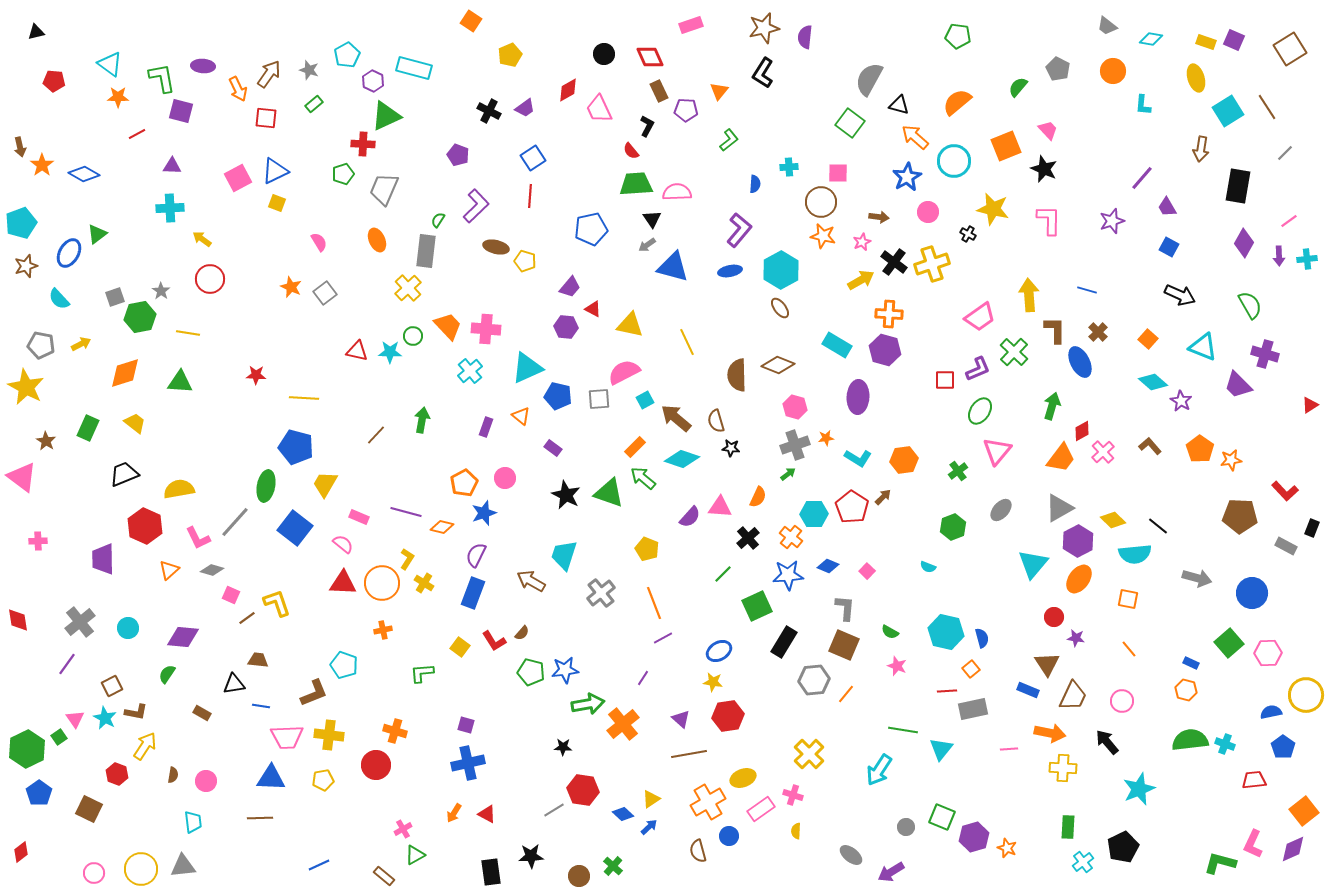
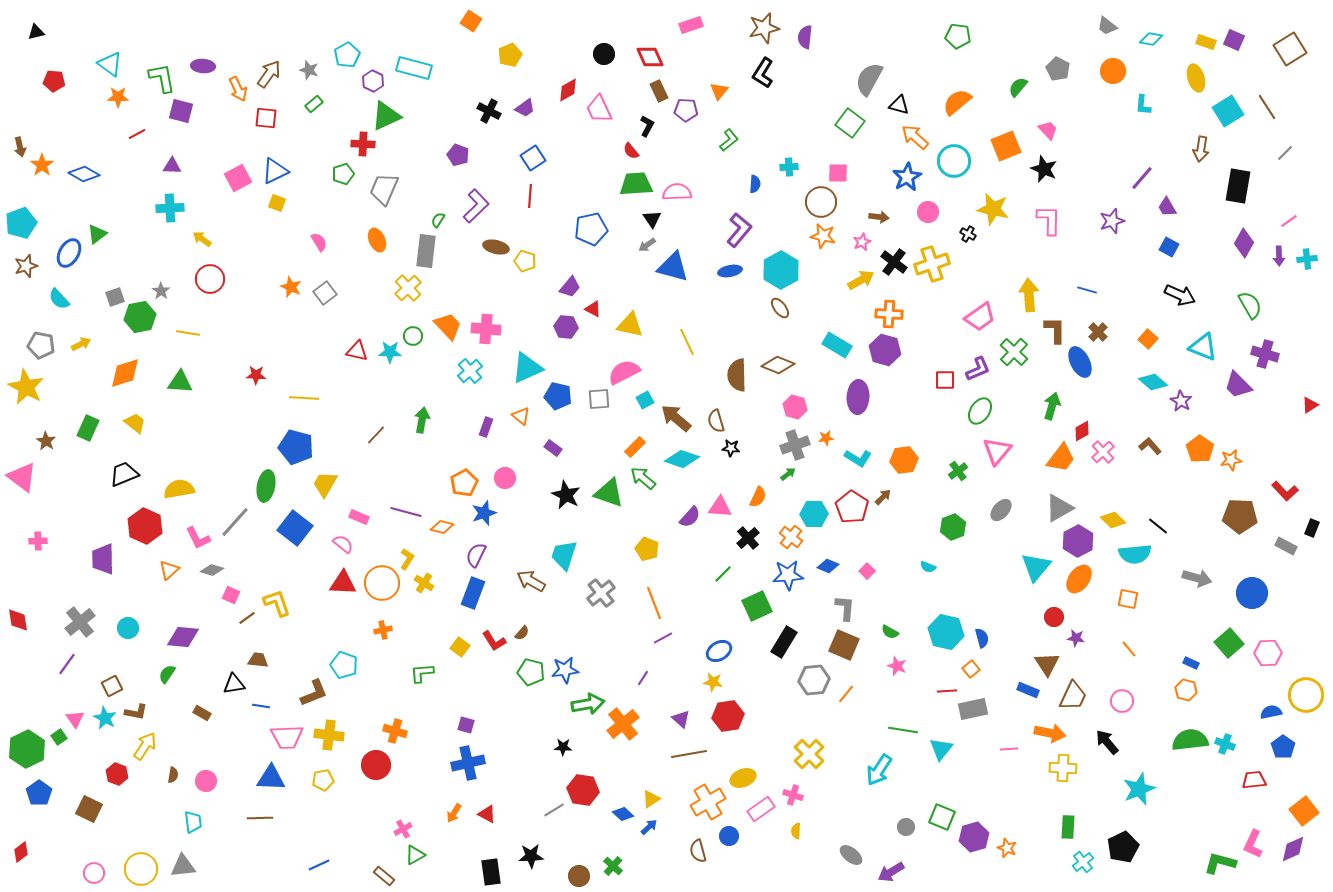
cyan triangle at (1033, 564): moved 3 px right, 3 px down
